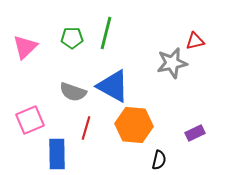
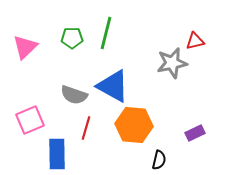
gray semicircle: moved 1 px right, 3 px down
